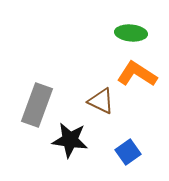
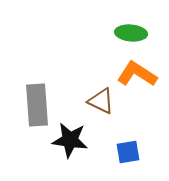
gray rectangle: rotated 24 degrees counterclockwise
blue square: rotated 25 degrees clockwise
